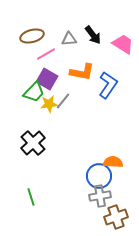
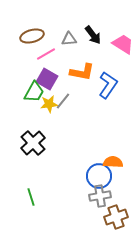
green trapezoid: rotated 15 degrees counterclockwise
